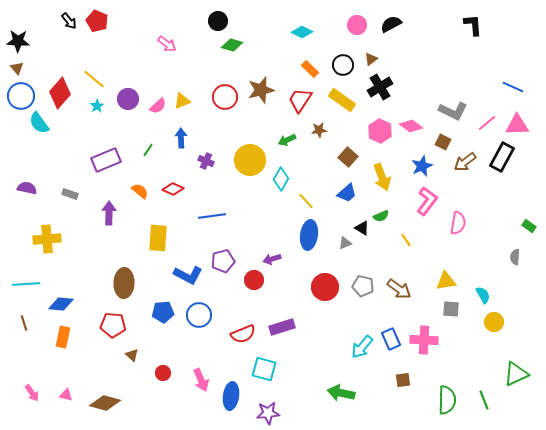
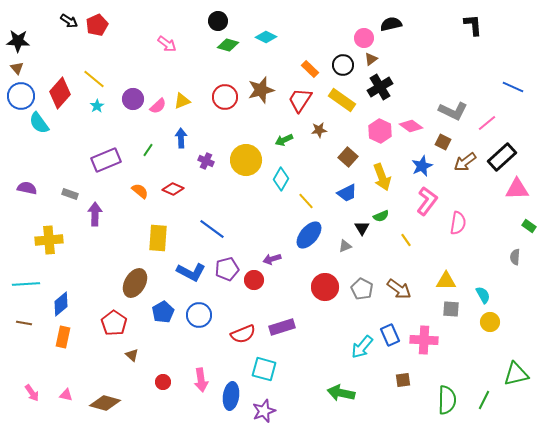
black arrow at (69, 21): rotated 18 degrees counterclockwise
red pentagon at (97, 21): moved 4 px down; rotated 25 degrees clockwise
black semicircle at (391, 24): rotated 15 degrees clockwise
pink circle at (357, 25): moved 7 px right, 13 px down
cyan diamond at (302, 32): moved 36 px left, 5 px down
green diamond at (232, 45): moved 4 px left
purple circle at (128, 99): moved 5 px right
pink triangle at (517, 125): moved 64 px down
green arrow at (287, 140): moved 3 px left
black rectangle at (502, 157): rotated 20 degrees clockwise
yellow circle at (250, 160): moved 4 px left
blue trapezoid at (347, 193): rotated 15 degrees clockwise
purple arrow at (109, 213): moved 14 px left, 1 px down
blue line at (212, 216): moved 13 px down; rotated 44 degrees clockwise
black triangle at (362, 228): rotated 28 degrees clockwise
blue ellipse at (309, 235): rotated 32 degrees clockwise
yellow cross at (47, 239): moved 2 px right, 1 px down
gray triangle at (345, 243): moved 3 px down
purple pentagon at (223, 261): moved 4 px right, 8 px down
blue L-shape at (188, 275): moved 3 px right, 3 px up
yellow triangle at (446, 281): rotated 10 degrees clockwise
brown ellipse at (124, 283): moved 11 px right; rotated 28 degrees clockwise
gray pentagon at (363, 286): moved 1 px left, 3 px down; rotated 15 degrees clockwise
blue diamond at (61, 304): rotated 45 degrees counterclockwise
blue pentagon at (163, 312): rotated 25 degrees counterclockwise
yellow circle at (494, 322): moved 4 px left
brown line at (24, 323): rotated 63 degrees counterclockwise
red pentagon at (113, 325): moved 1 px right, 2 px up; rotated 30 degrees clockwise
blue rectangle at (391, 339): moved 1 px left, 4 px up
red circle at (163, 373): moved 9 px down
green triangle at (516, 374): rotated 12 degrees clockwise
pink arrow at (201, 380): rotated 15 degrees clockwise
green line at (484, 400): rotated 48 degrees clockwise
purple star at (268, 413): moved 4 px left, 2 px up; rotated 15 degrees counterclockwise
